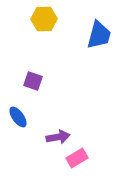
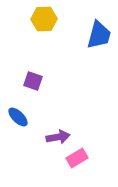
blue ellipse: rotated 10 degrees counterclockwise
